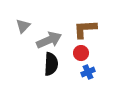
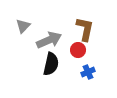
brown L-shape: rotated 105 degrees clockwise
red circle: moved 3 px left, 3 px up
black semicircle: rotated 10 degrees clockwise
